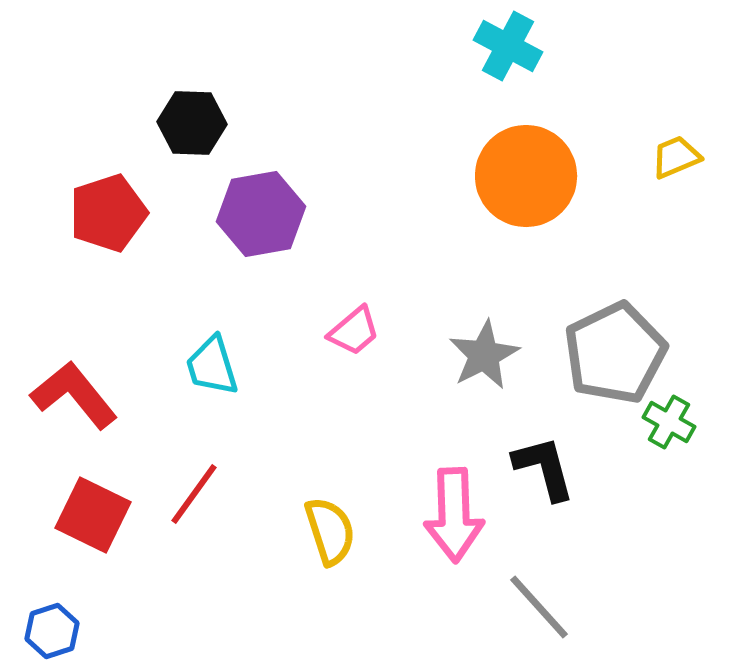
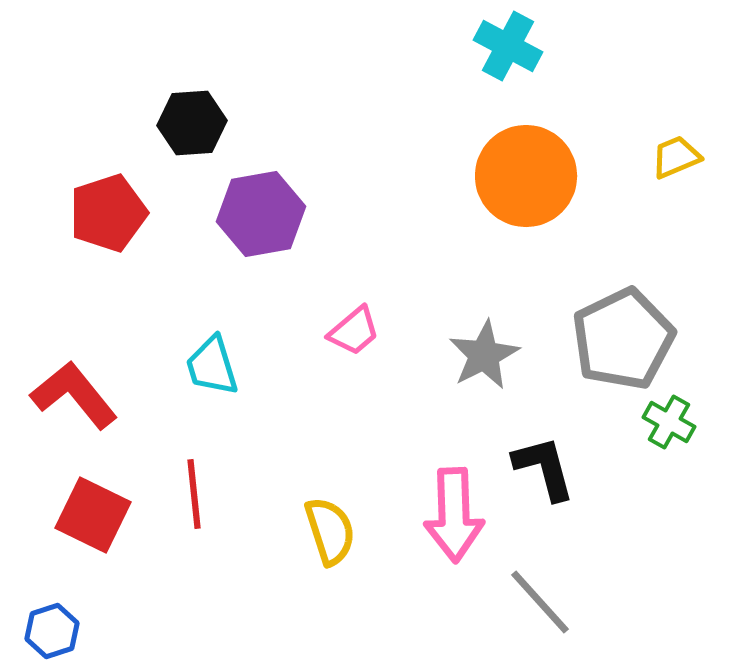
black hexagon: rotated 6 degrees counterclockwise
gray pentagon: moved 8 px right, 14 px up
red line: rotated 42 degrees counterclockwise
gray line: moved 1 px right, 5 px up
